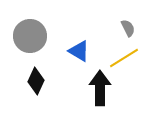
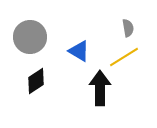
gray semicircle: rotated 18 degrees clockwise
gray circle: moved 1 px down
yellow line: moved 1 px up
black diamond: rotated 32 degrees clockwise
